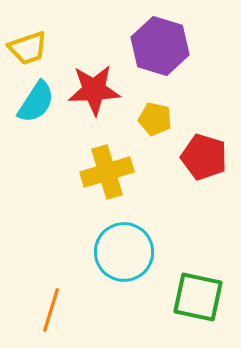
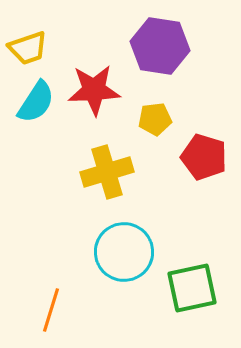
purple hexagon: rotated 8 degrees counterclockwise
yellow pentagon: rotated 20 degrees counterclockwise
green square: moved 6 px left, 9 px up; rotated 24 degrees counterclockwise
